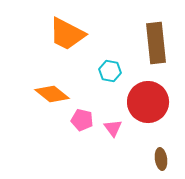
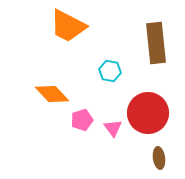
orange trapezoid: moved 1 px right, 8 px up
orange diamond: rotated 8 degrees clockwise
red circle: moved 11 px down
pink pentagon: rotated 30 degrees counterclockwise
brown ellipse: moved 2 px left, 1 px up
